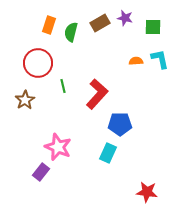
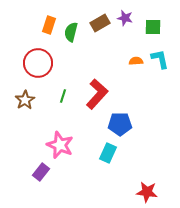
green line: moved 10 px down; rotated 32 degrees clockwise
pink star: moved 2 px right, 2 px up
